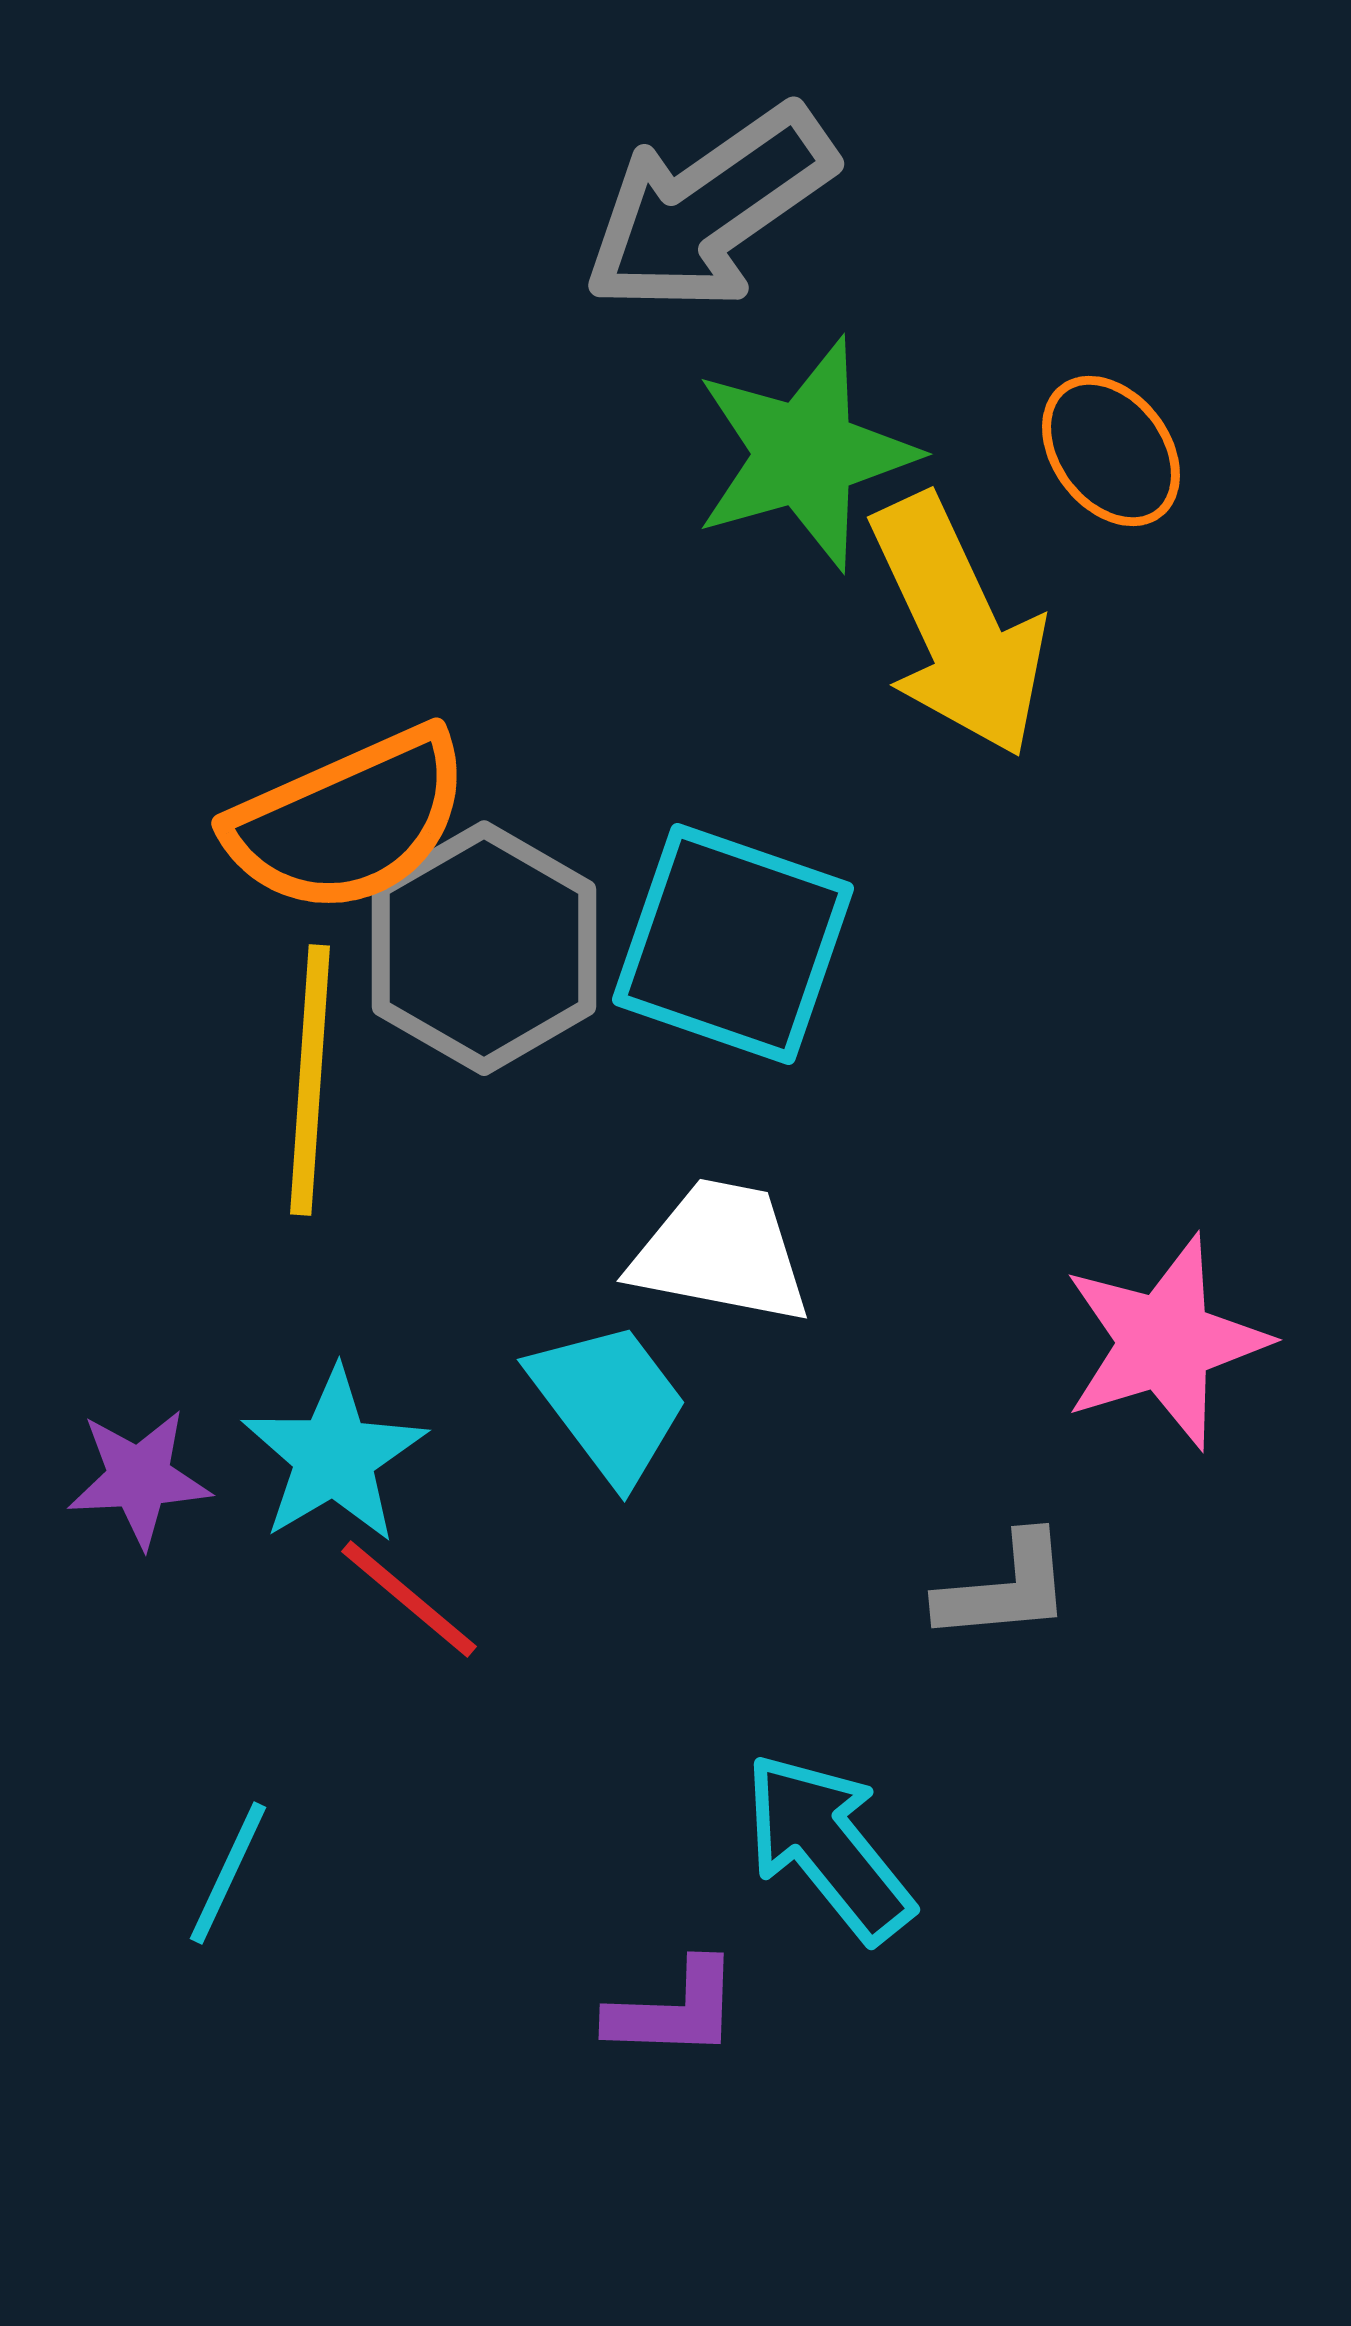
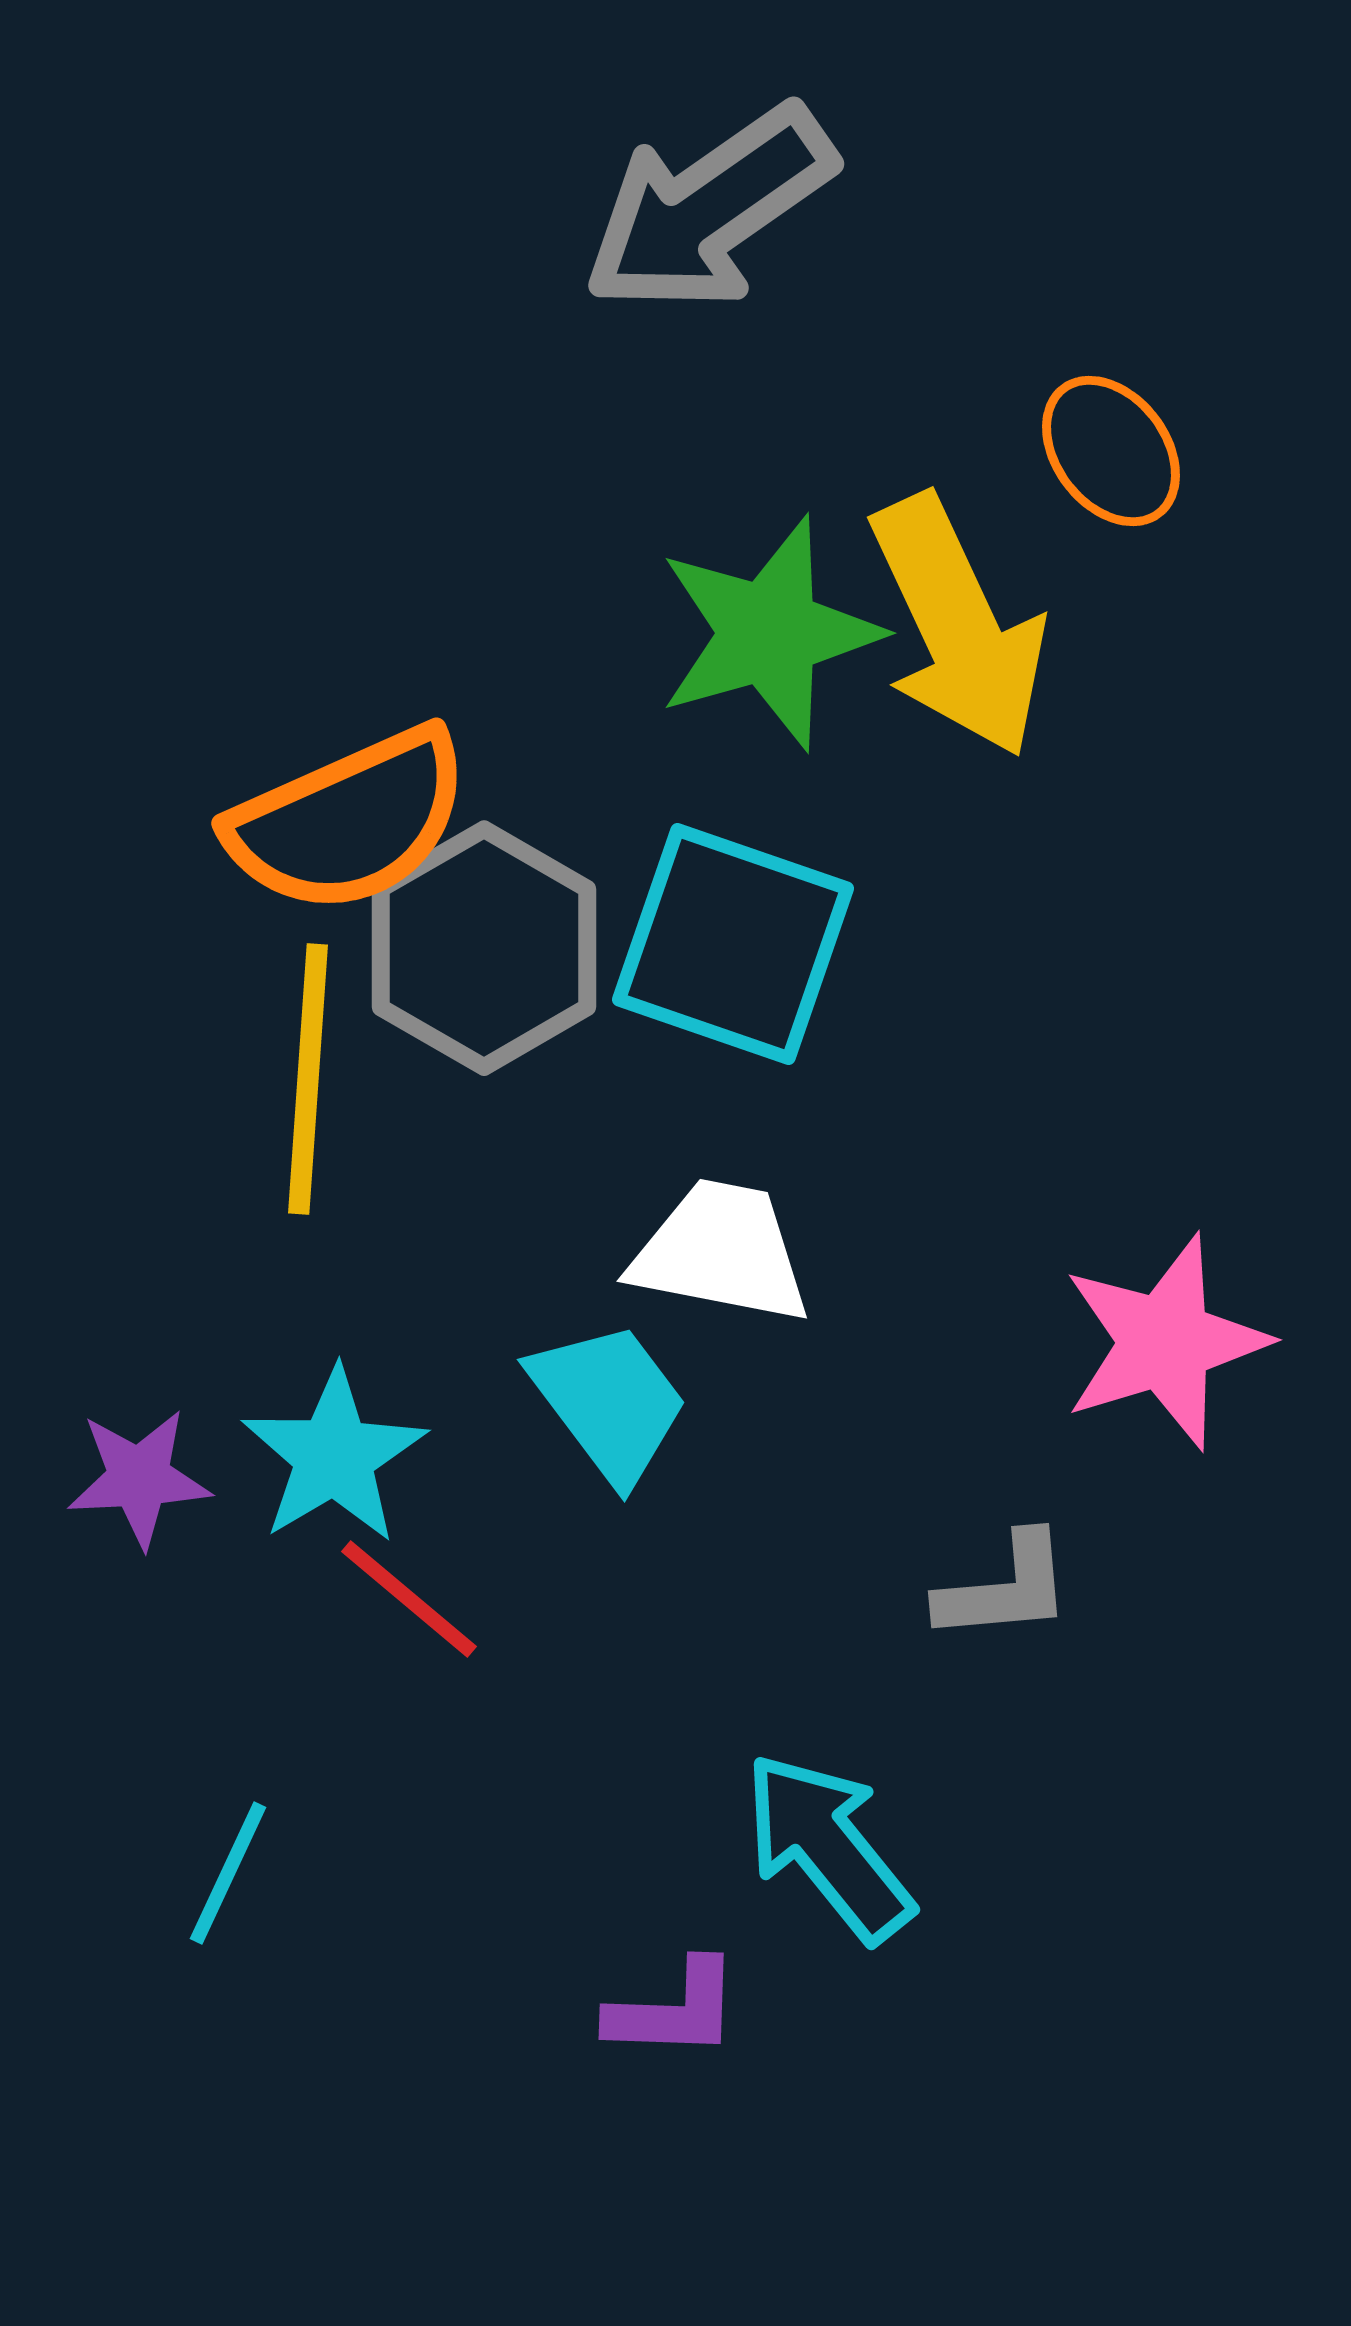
green star: moved 36 px left, 179 px down
yellow line: moved 2 px left, 1 px up
